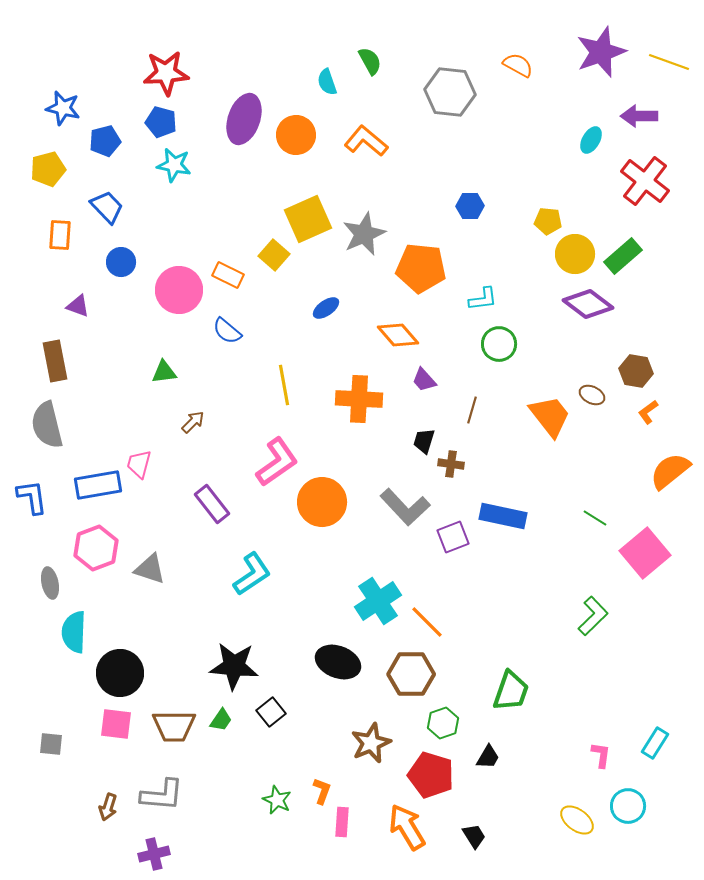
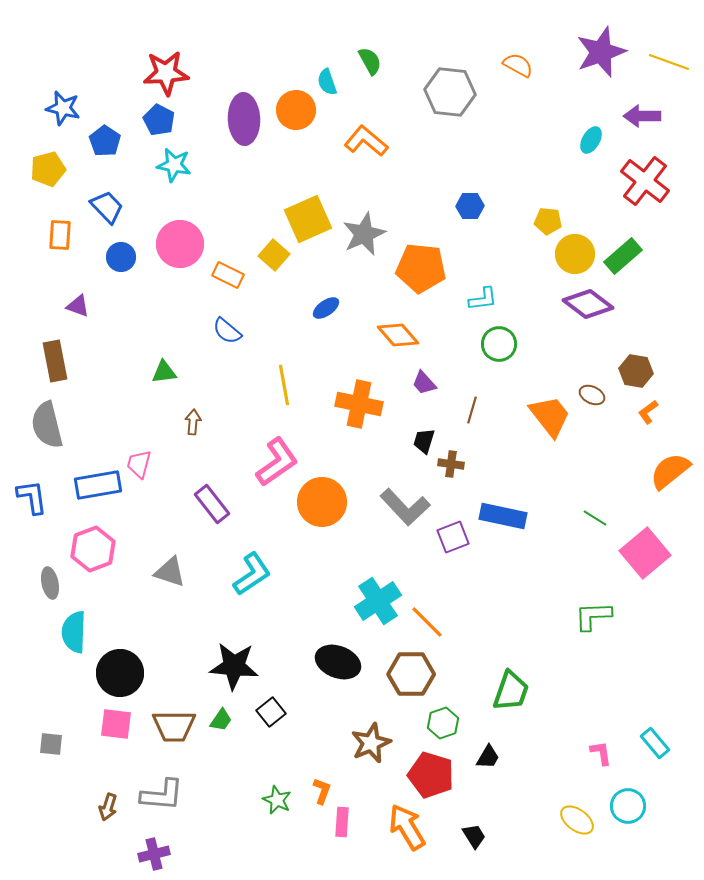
purple arrow at (639, 116): moved 3 px right
purple ellipse at (244, 119): rotated 21 degrees counterclockwise
blue pentagon at (161, 122): moved 2 px left, 2 px up; rotated 12 degrees clockwise
orange circle at (296, 135): moved 25 px up
blue pentagon at (105, 141): rotated 24 degrees counterclockwise
blue circle at (121, 262): moved 5 px up
pink circle at (179, 290): moved 1 px right, 46 px up
purple trapezoid at (424, 380): moved 3 px down
orange cross at (359, 399): moved 5 px down; rotated 9 degrees clockwise
brown arrow at (193, 422): rotated 40 degrees counterclockwise
pink hexagon at (96, 548): moved 3 px left, 1 px down
gray triangle at (150, 569): moved 20 px right, 3 px down
green L-shape at (593, 616): rotated 138 degrees counterclockwise
cyan rectangle at (655, 743): rotated 72 degrees counterclockwise
pink L-shape at (601, 755): moved 2 px up; rotated 16 degrees counterclockwise
